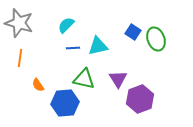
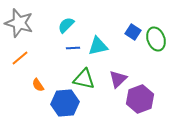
orange line: rotated 42 degrees clockwise
purple triangle: rotated 18 degrees clockwise
